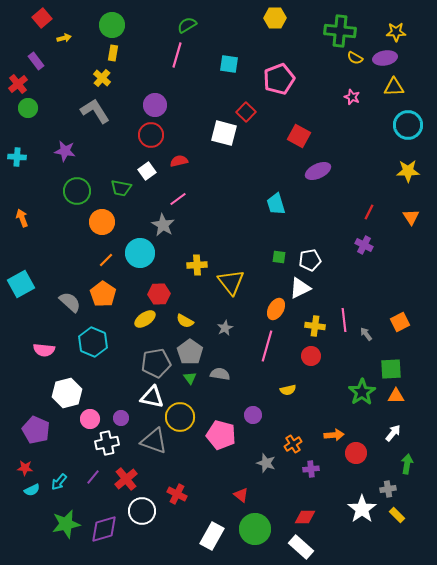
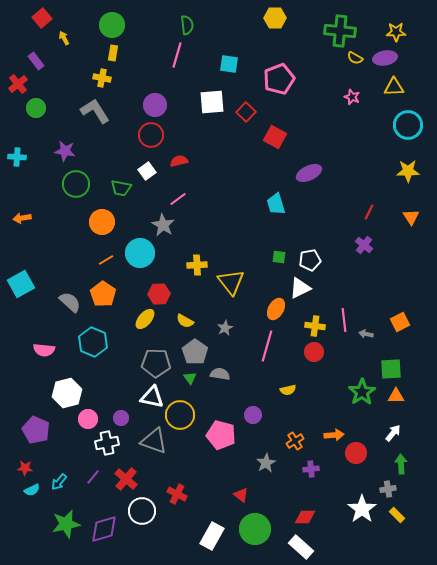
green semicircle at (187, 25): rotated 114 degrees clockwise
yellow arrow at (64, 38): rotated 104 degrees counterclockwise
yellow cross at (102, 78): rotated 30 degrees counterclockwise
green circle at (28, 108): moved 8 px right
white square at (224, 133): moved 12 px left, 31 px up; rotated 20 degrees counterclockwise
red square at (299, 136): moved 24 px left, 1 px down
purple ellipse at (318, 171): moved 9 px left, 2 px down
green circle at (77, 191): moved 1 px left, 7 px up
orange arrow at (22, 218): rotated 78 degrees counterclockwise
purple cross at (364, 245): rotated 12 degrees clockwise
orange line at (106, 260): rotated 14 degrees clockwise
yellow ellipse at (145, 319): rotated 15 degrees counterclockwise
gray arrow at (366, 334): rotated 40 degrees counterclockwise
gray pentagon at (190, 352): moved 5 px right
red circle at (311, 356): moved 3 px right, 4 px up
gray pentagon at (156, 363): rotated 12 degrees clockwise
yellow circle at (180, 417): moved 2 px up
pink circle at (90, 419): moved 2 px left
orange cross at (293, 444): moved 2 px right, 3 px up
gray star at (266, 463): rotated 24 degrees clockwise
green arrow at (407, 464): moved 6 px left; rotated 12 degrees counterclockwise
red cross at (126, 479): rotated 10 degrees counterclockwise
